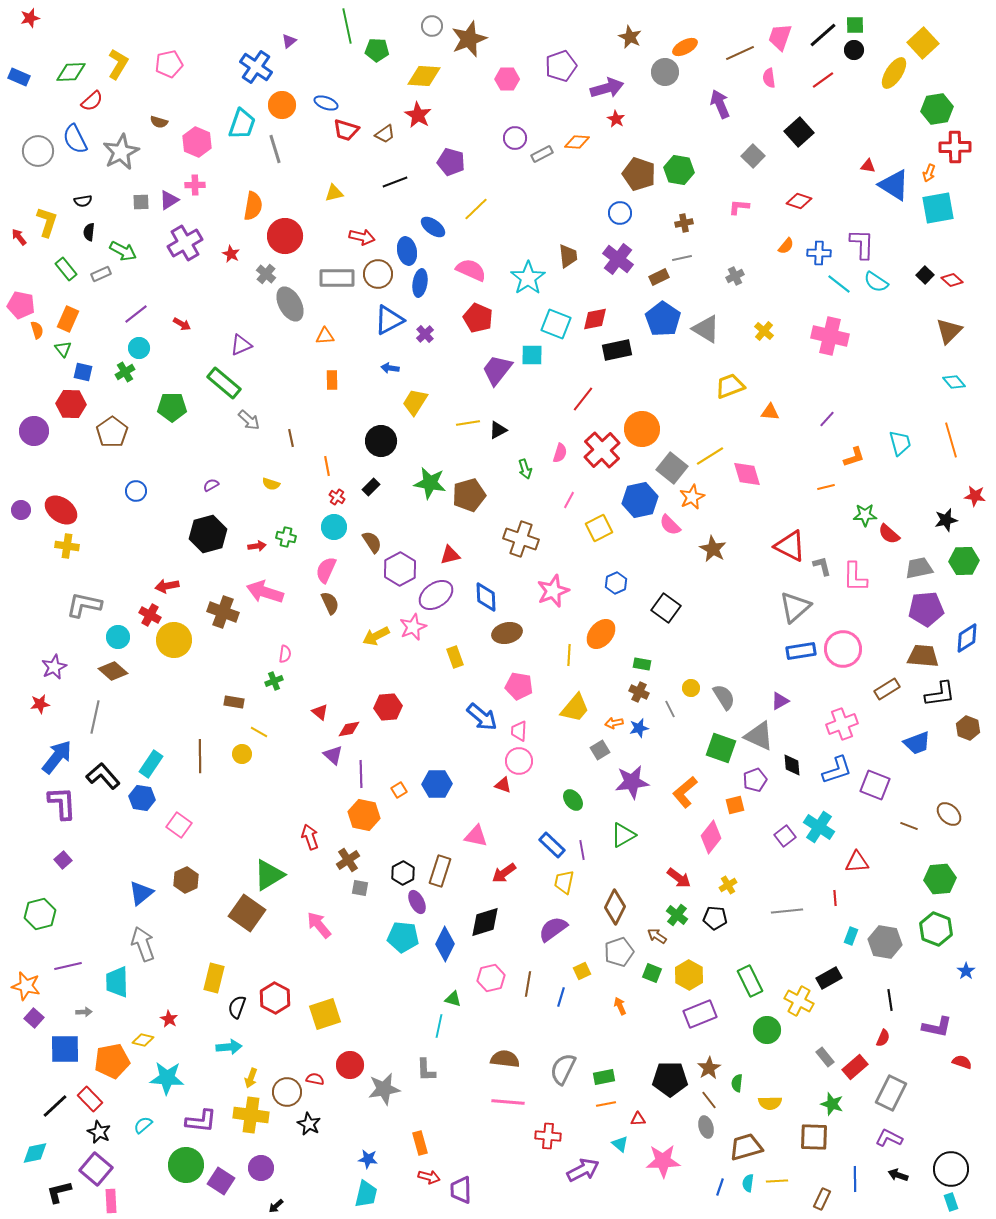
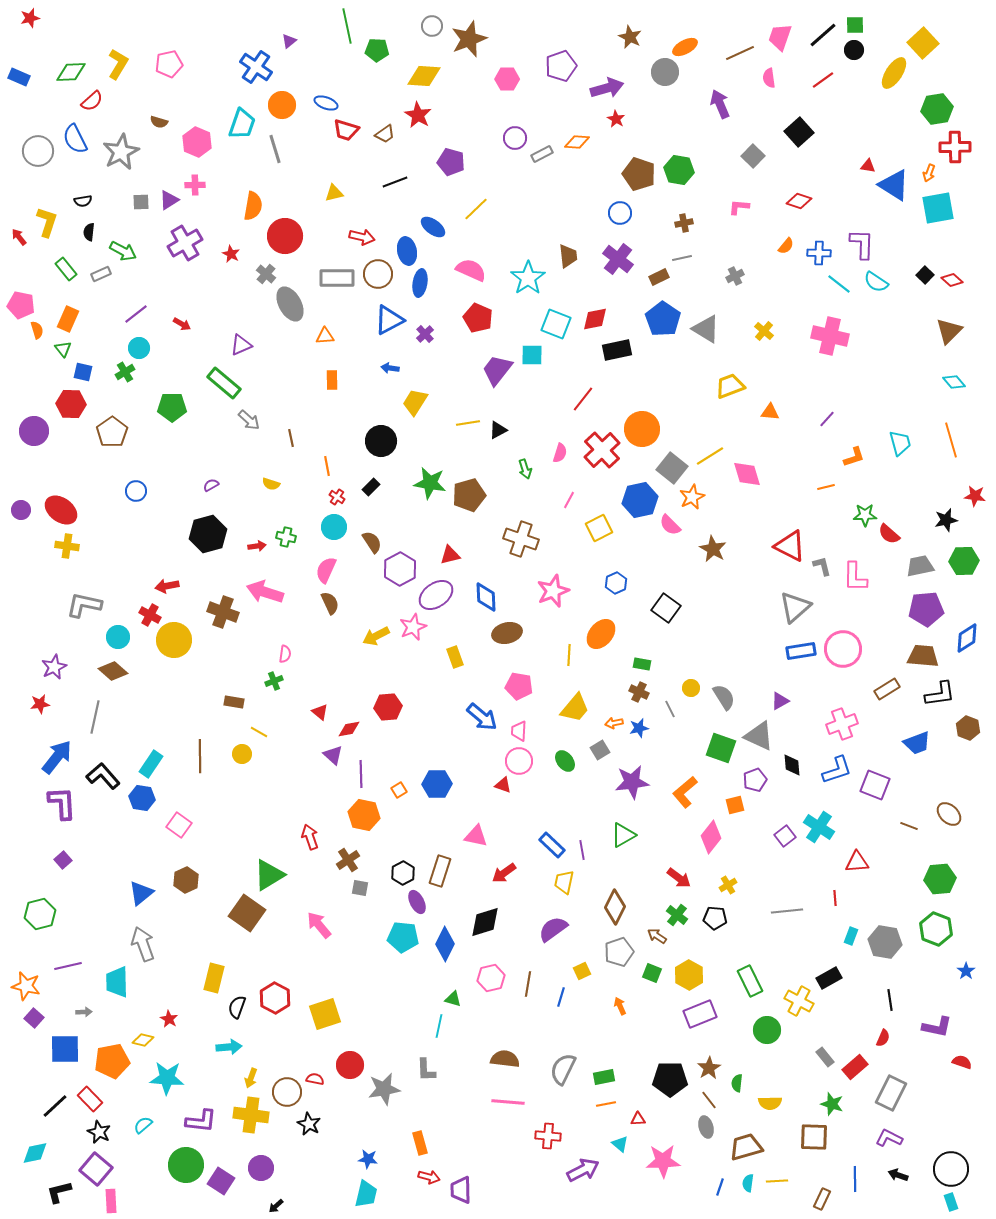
gray trapezoid at (919, 568): moved 1 px right, 2 px up
green ellipse at (573, 800): moved 8 px left, 39 px up
